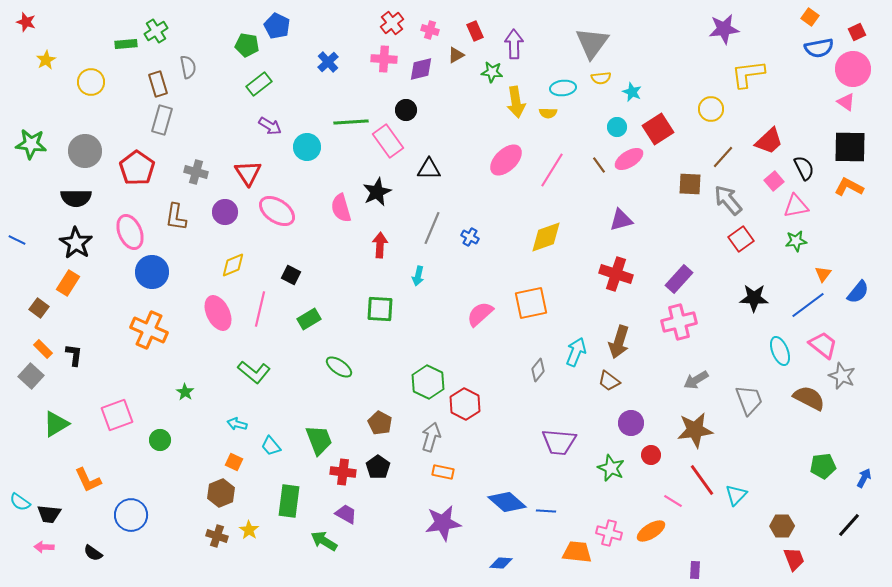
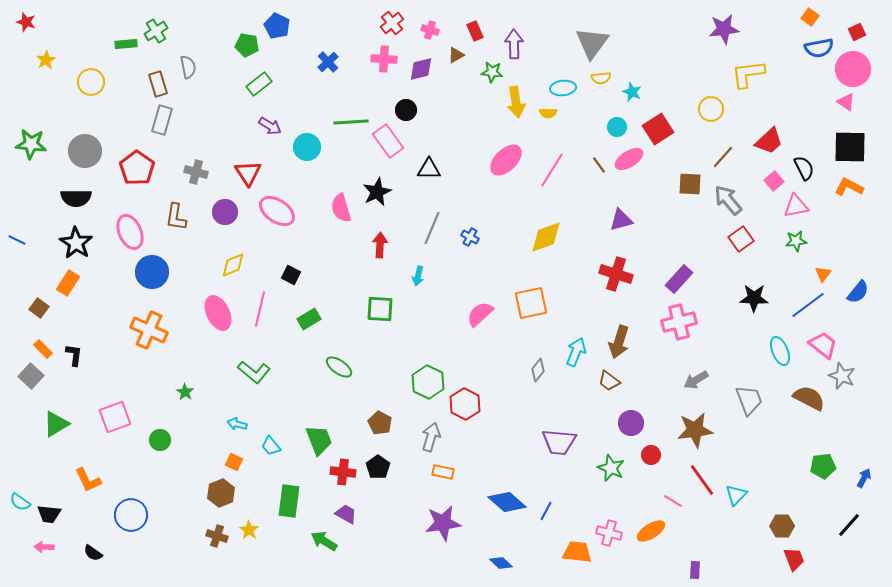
pink square at (117, 415): moved 2 px left, 2 px down
blue line at (546, 511): rotated 66 degrees counterclockwise
blue diamond at (501, 563): rotated 40 degrees clockwise
